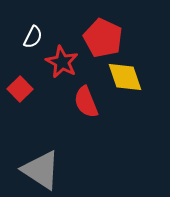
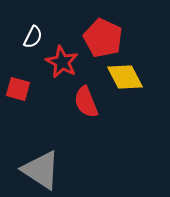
yellow diamond: rotated 9 degrees counterclockwise
red square: moved 2 px left; rotated 30 degrees counterclockwise
